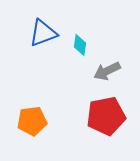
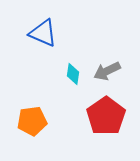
blue triangle: rotated 44 degrees clockwise
cyan diamond: moved 7 px left, 29 px down
red pentagon: rotated 24 degrees counterclockwise
